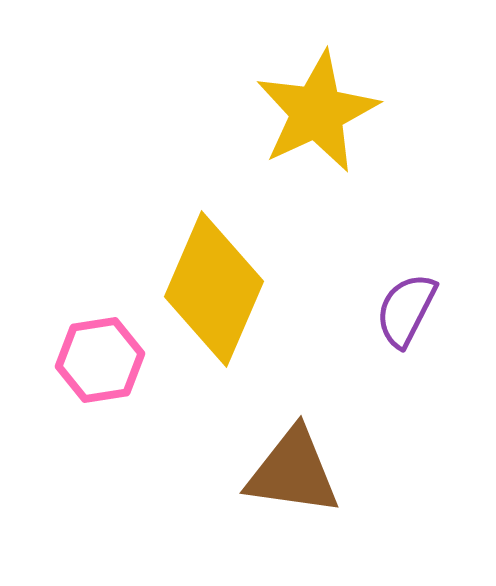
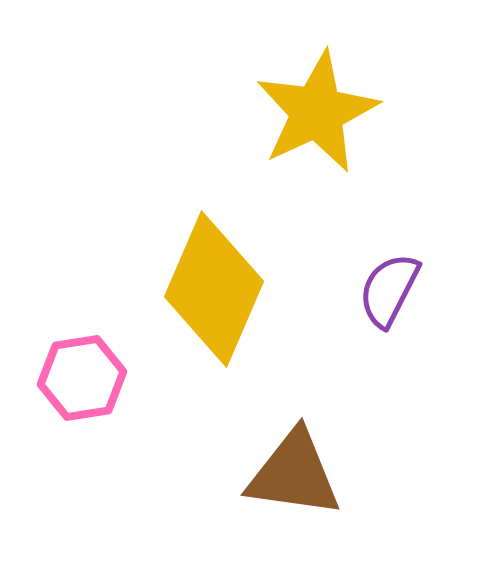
purple semicircle: moved 17 px left, 20 px up
pink hexagon: moved 18 px left, 18 px down
brown triangle: moved 1 px right, 2 px down
